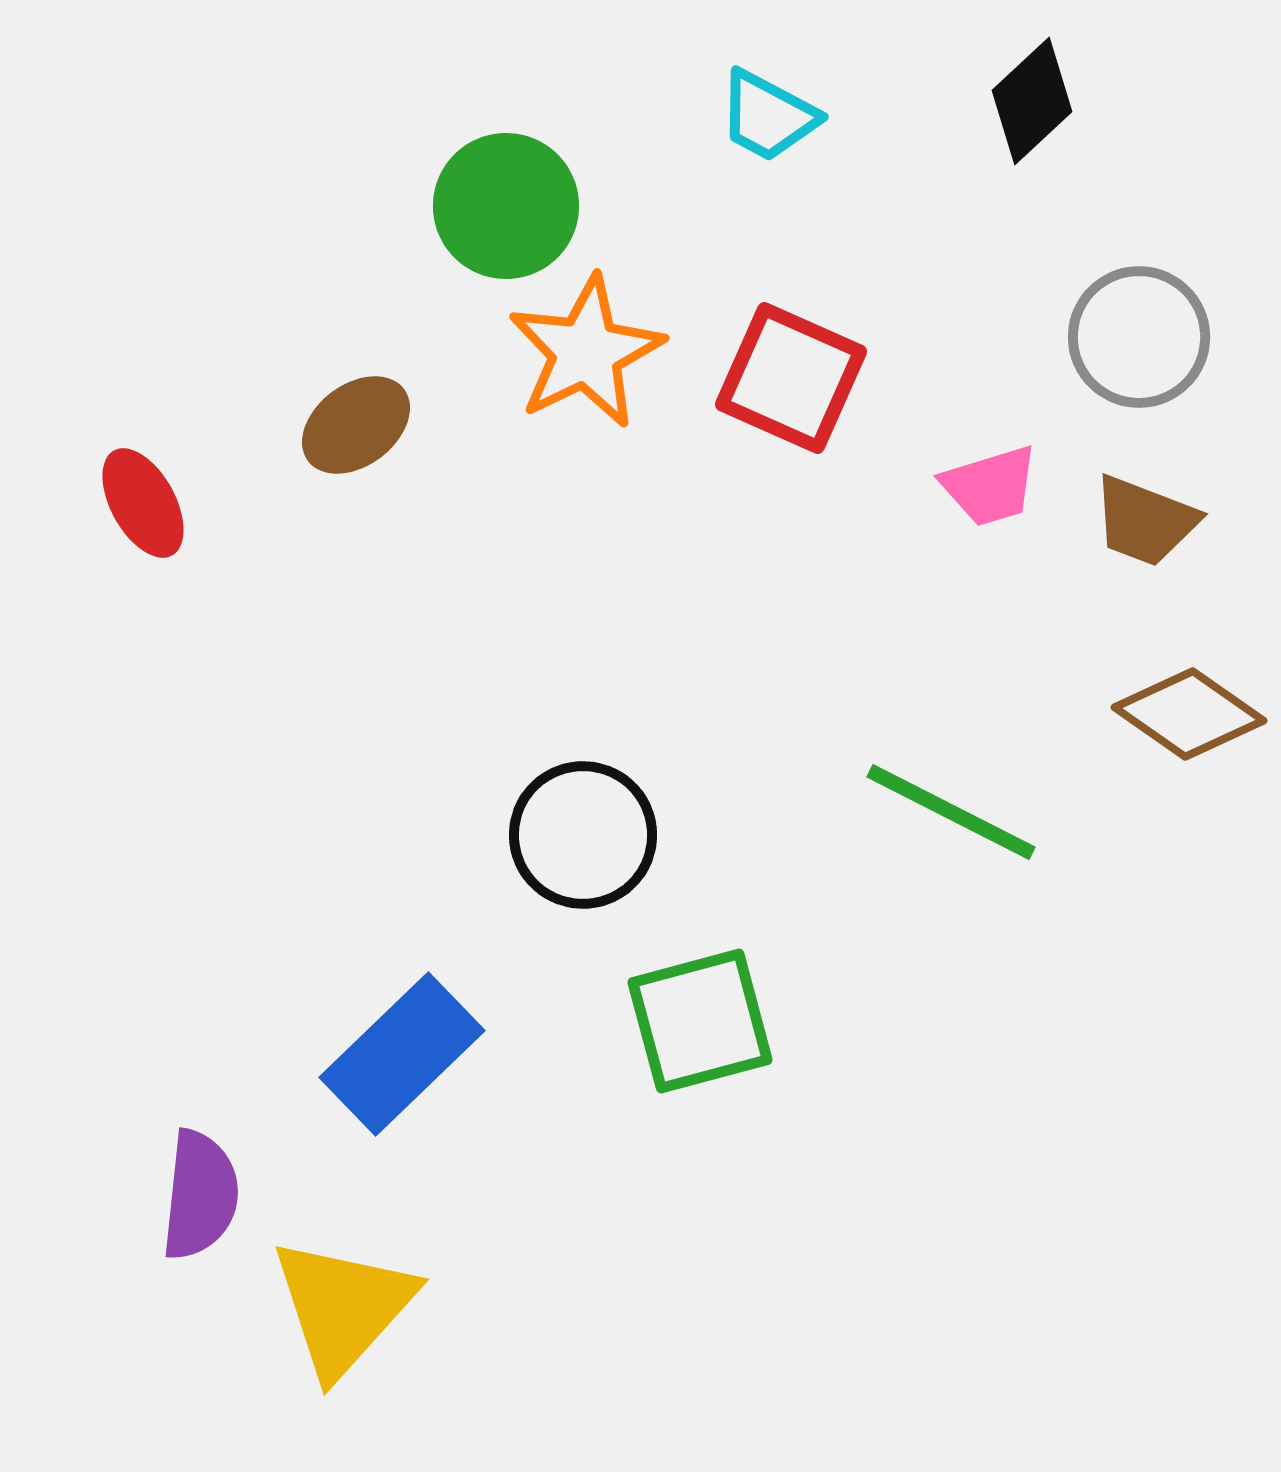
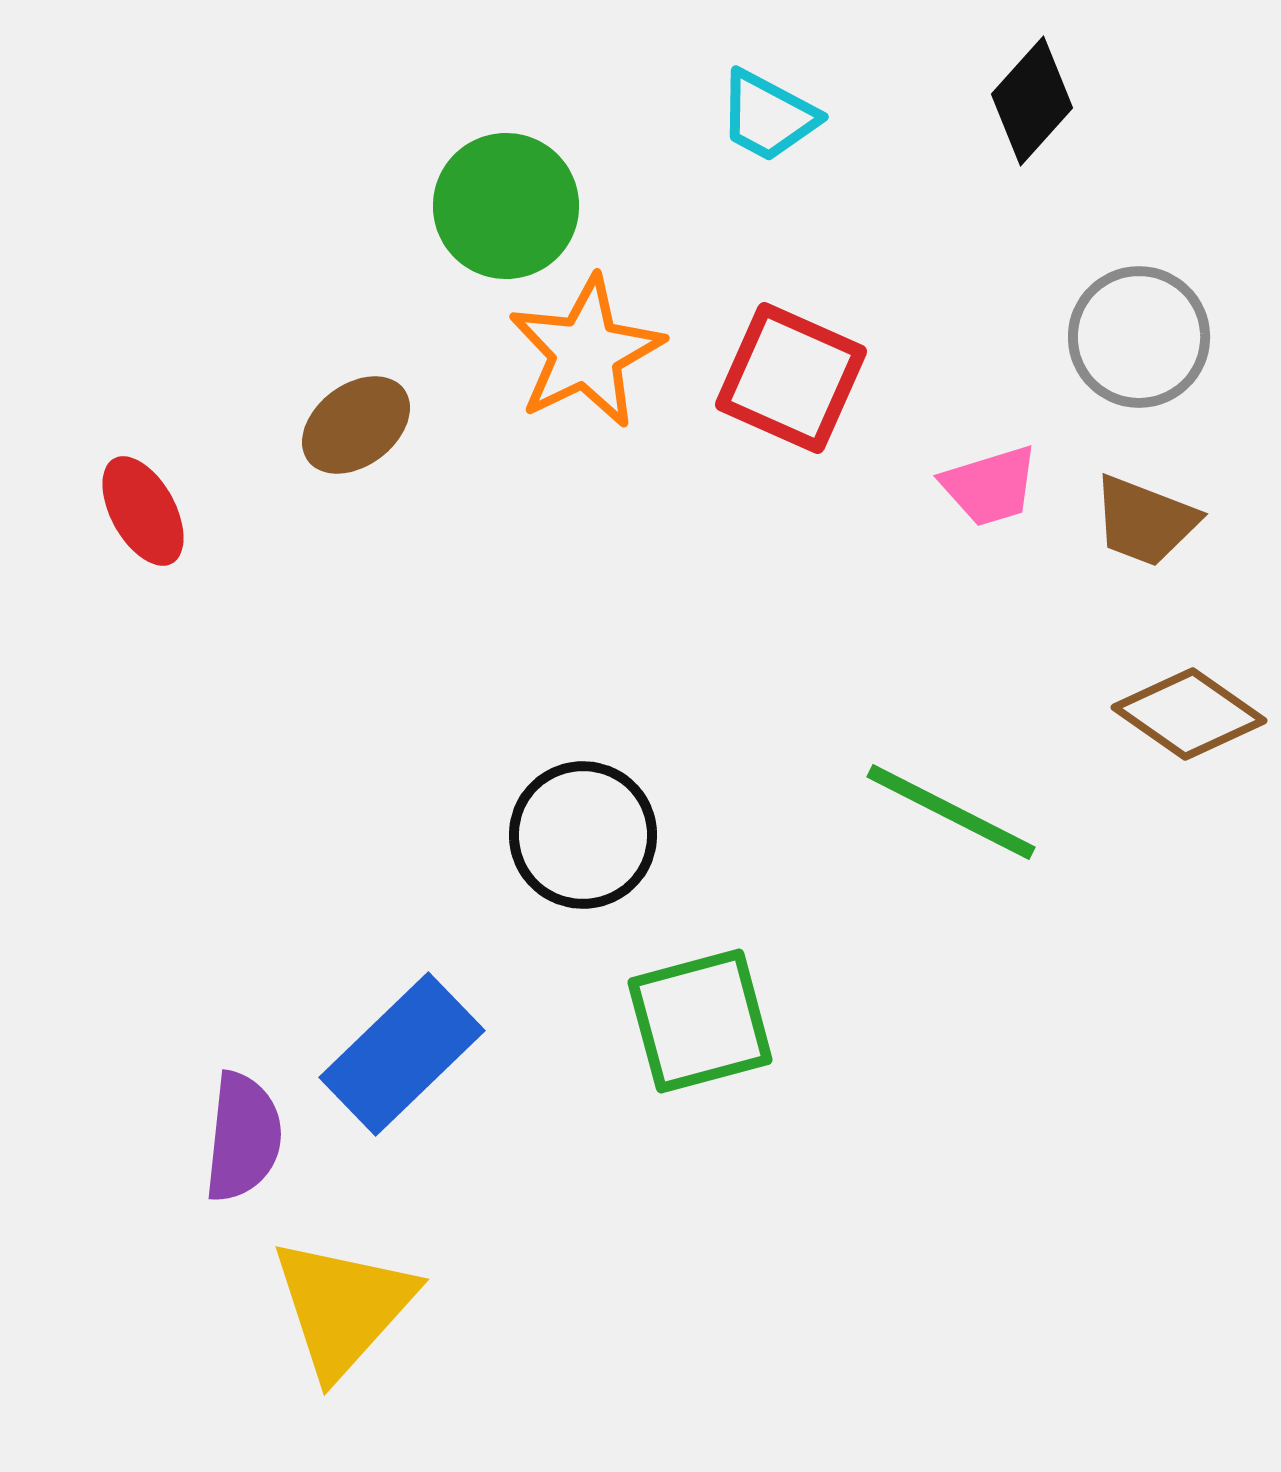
black diamond: rotated 5 degrees counterclockwise
red ellipse: moved 8 px down
purple semicircle: moved 43 px right, 58 px up
